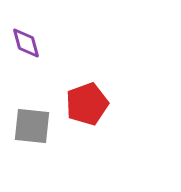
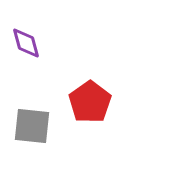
red pentagon: moved 3 px right, 2 px up; rotated 15 degrees counterclockwise
